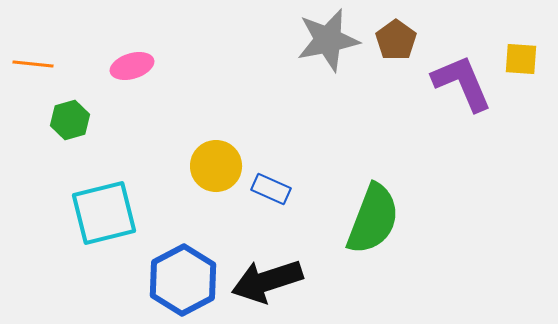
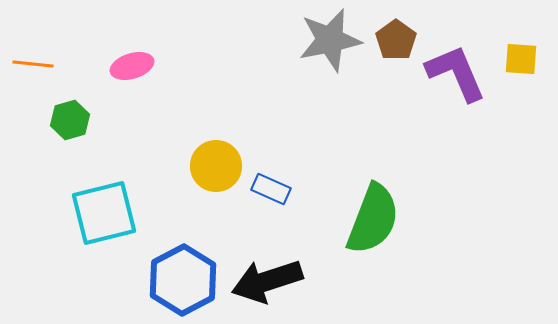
gray star: moved 2 px right
purple L-shape: moved 6 px left, 10 px up
